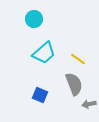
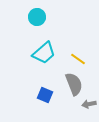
cyan circle: moved 3 px right, 2 px up
blue square: moved 5 px right
